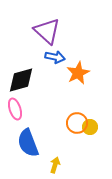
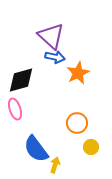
purple triangle: moved 4 px right, 5 px down
yellow circle: moved 1 px right, 20 px down
blue semicircle: moved 8 px right, 6 px down; rotated 16 degrees counterclockwise
